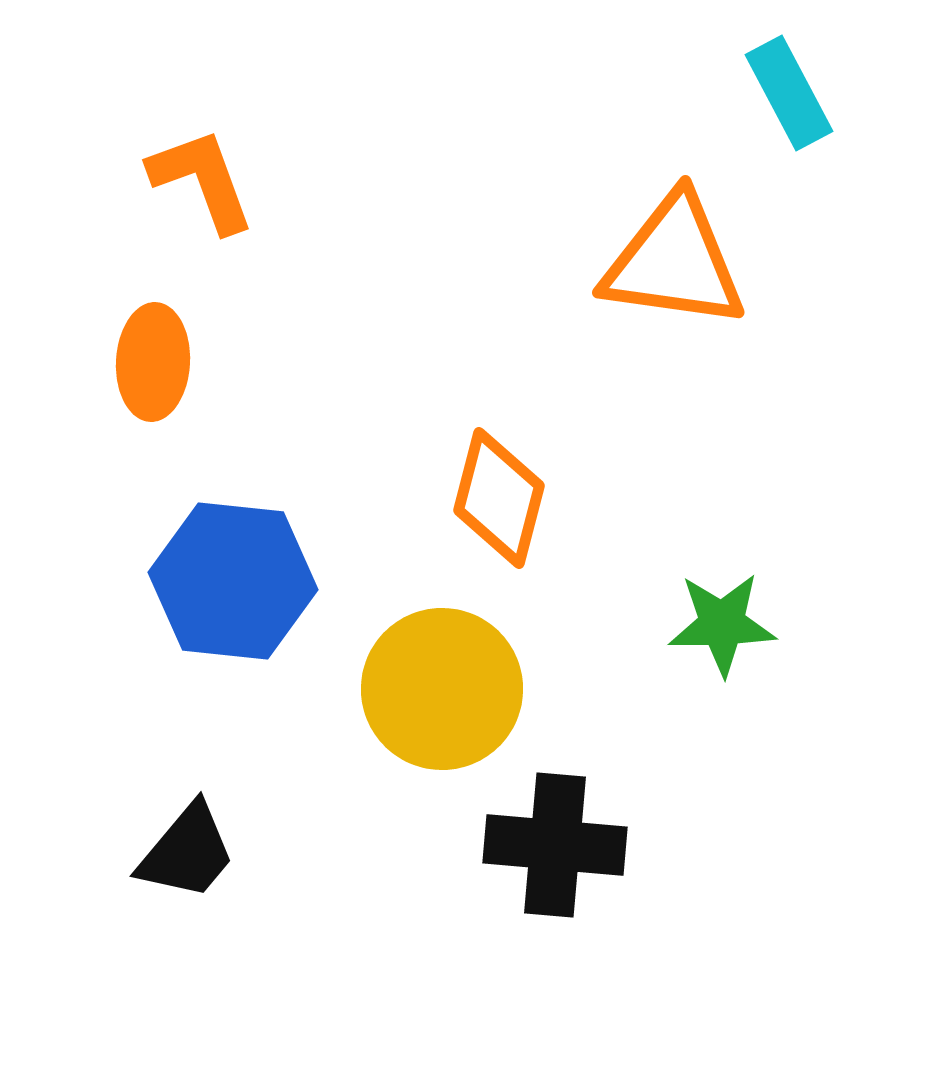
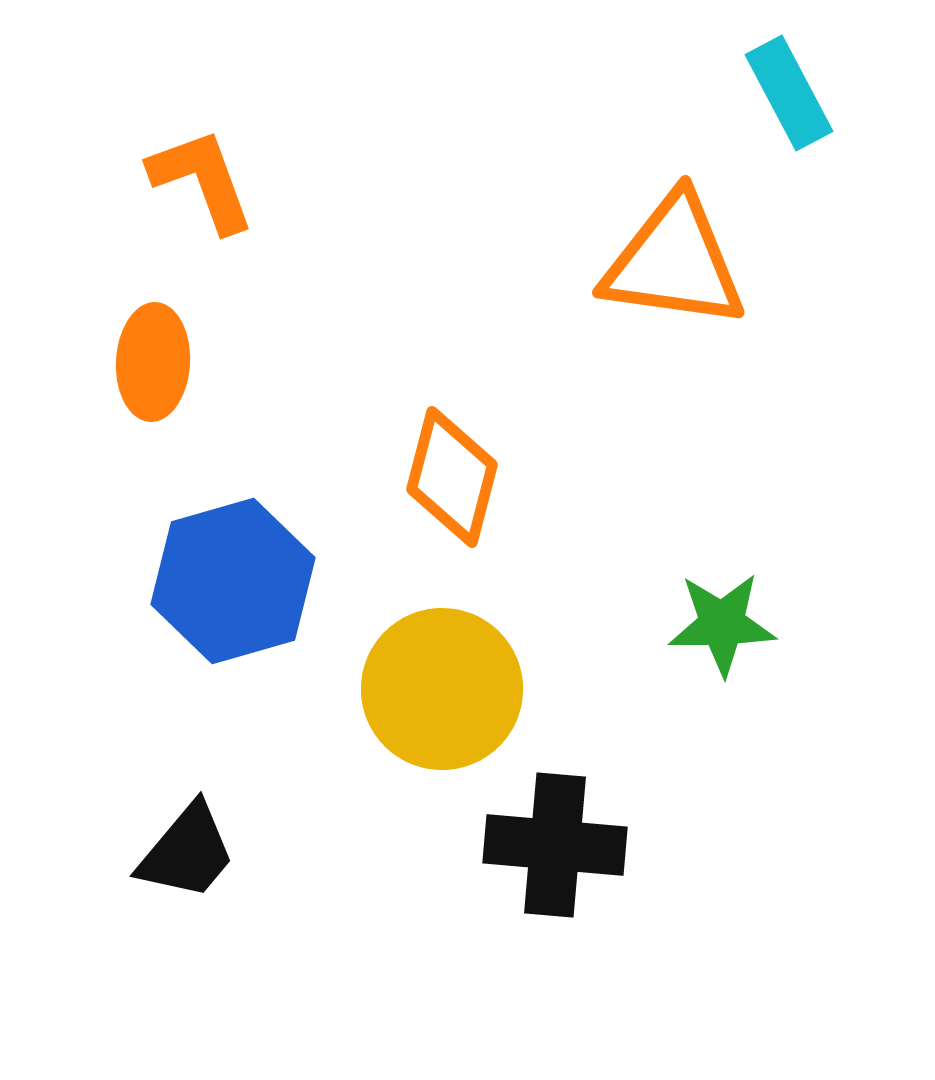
orange diamond: moved 47 px left, 21 px up
blue hexagon: rotated 22 degrees counterclockwise
